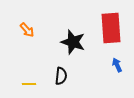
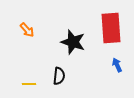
black semicircle: moved 2 px left
